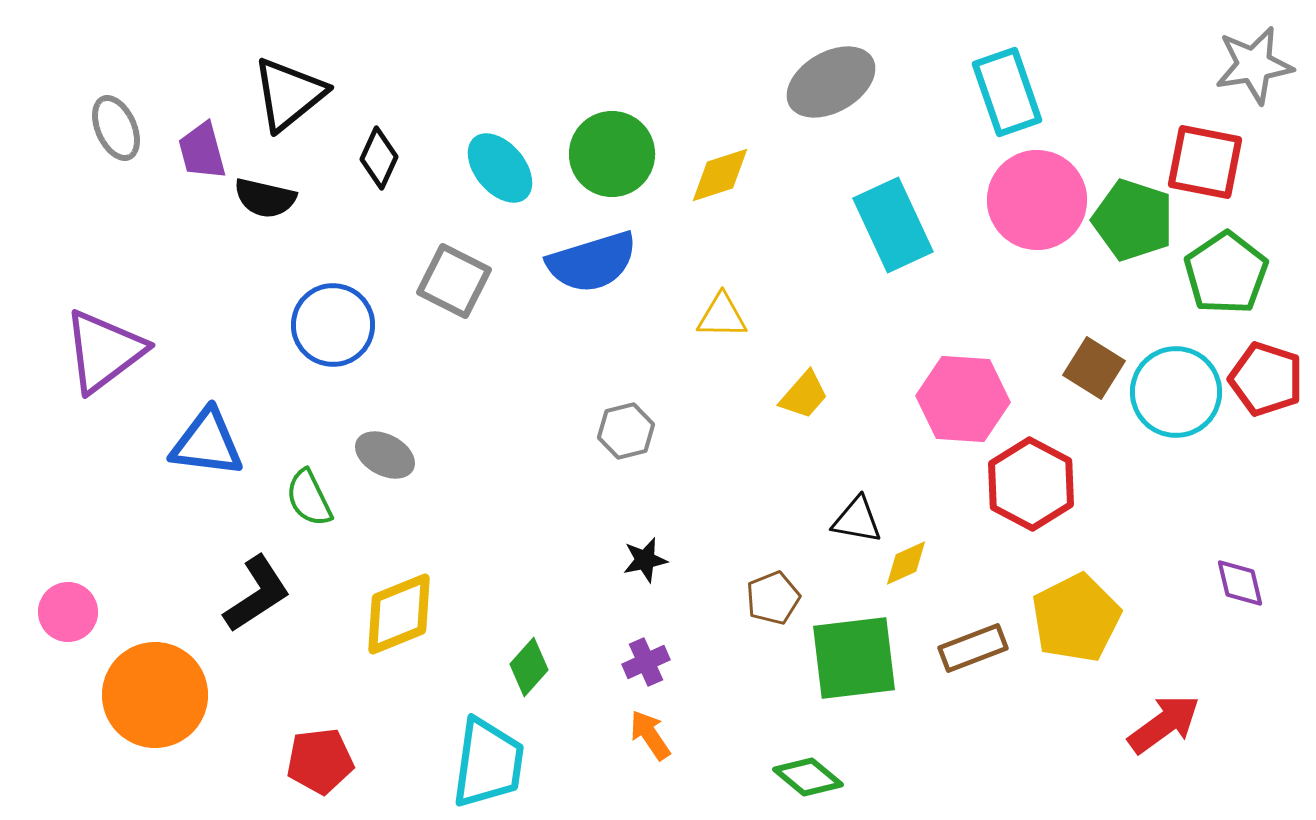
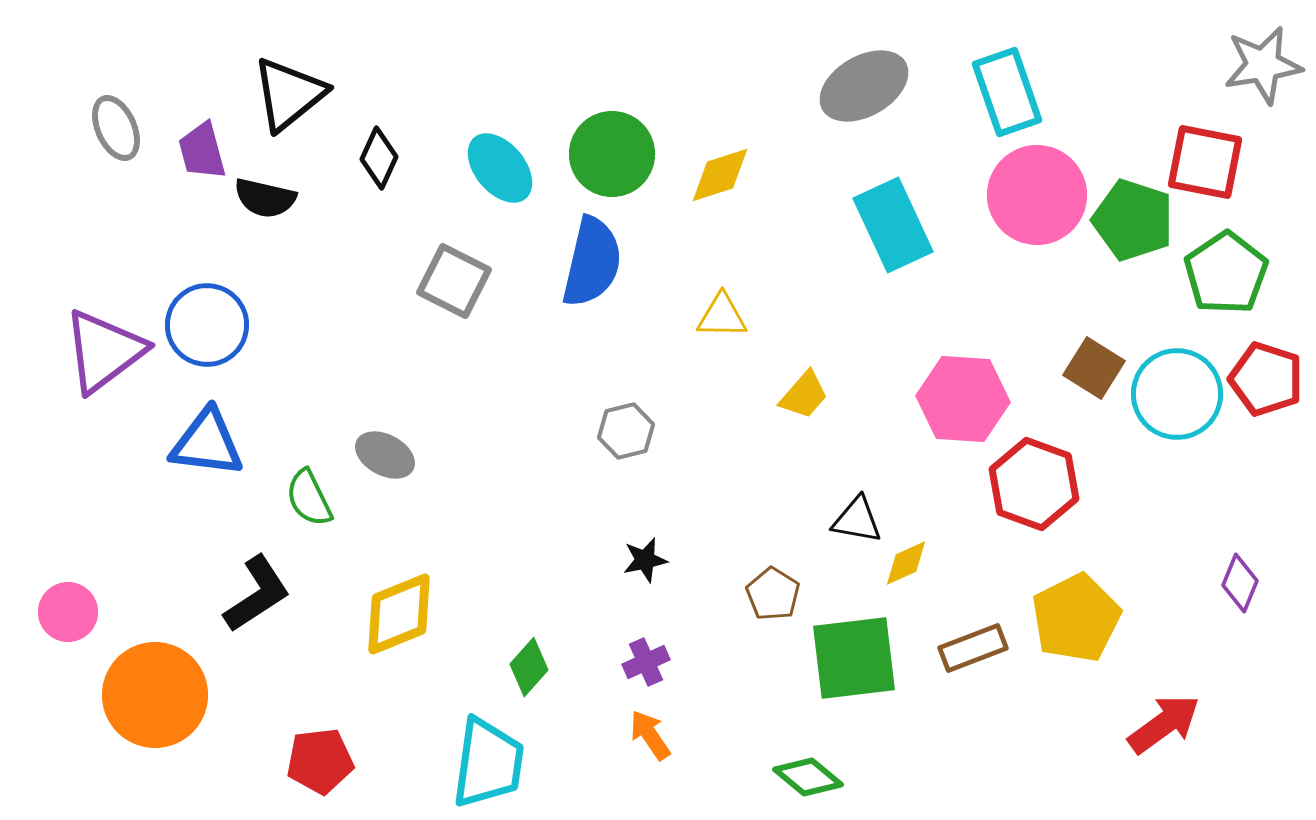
gray star at (1254, 65): moved 9 px right
gray ellipse at (831, 82): moved 33 px right, 4 px down
pink circle at (1037, 200): moved 5 px up
blue semicircle at (592, 262): rotated 60 degrees counterclockwise
blue circle at (333, 325): moved 126 px left
cyan circle at (1176, 392): moved 1 px right, 2 px down
red hexagon at (1031, 484): moved 3 px right; rotated 8 degrees counterclockwise
purple diamond at (1240, 583): rotated 36 degrees clockwise
brown pentagon at (773, 598): moved 4 px up; rotated 18 degrees counterclockwise
